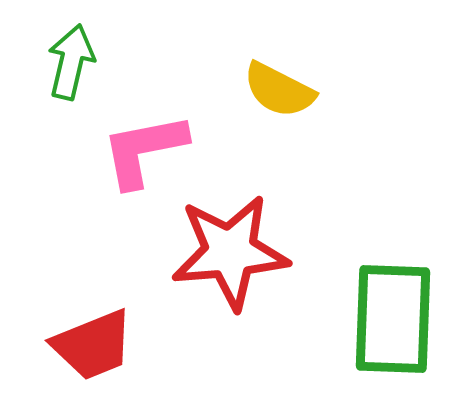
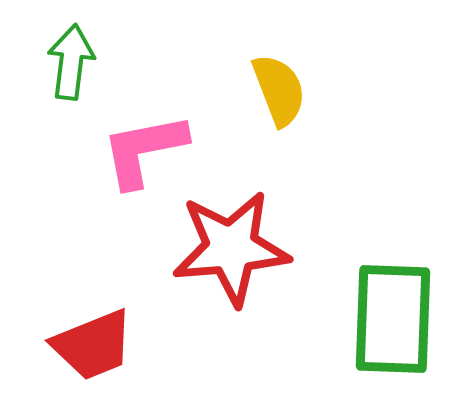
green arrow: rotated 6 degrees counterclockwise
yellow semicircle: rotated 138 degrees counterclockwise
red star: moved 1 px right, 4 px up
